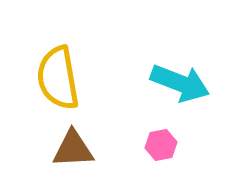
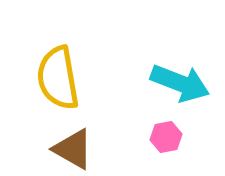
pink hexagon: moved 5 px right, 8 px up
brown triangle: rotated 33 degrees clockwise
